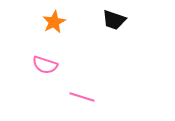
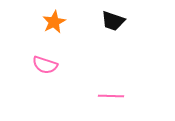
black trapezoid: moved 1 px left, 1 px down
pink line: moved 29 px right, 1 px up; rotated 15 degrees counterclockwise
